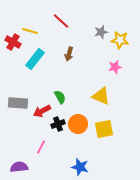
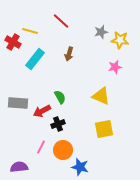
orange circle: moved 15 px left, 26 px down
